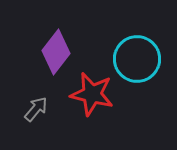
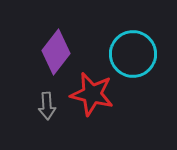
cyan circle: moved 4 px left, 5 px up
gray arrow: moved 11 px right, 3 px up; rotated 136 degrees clockwise
